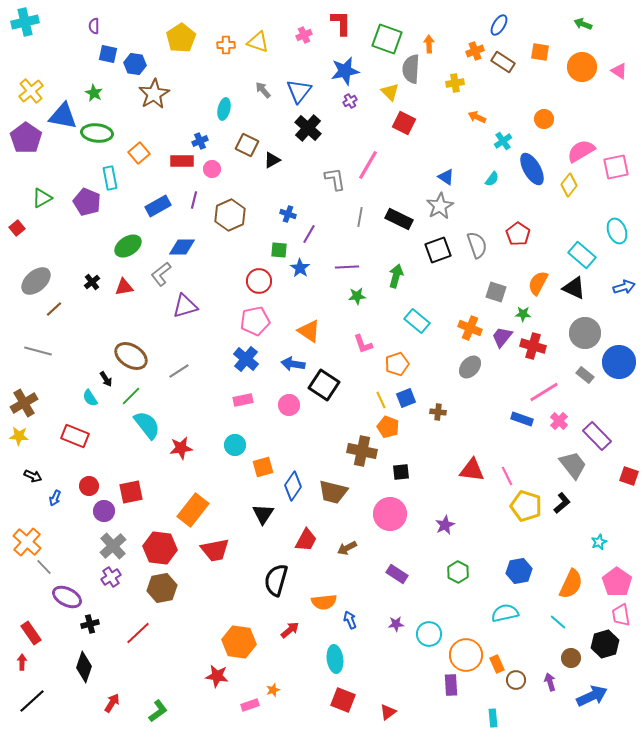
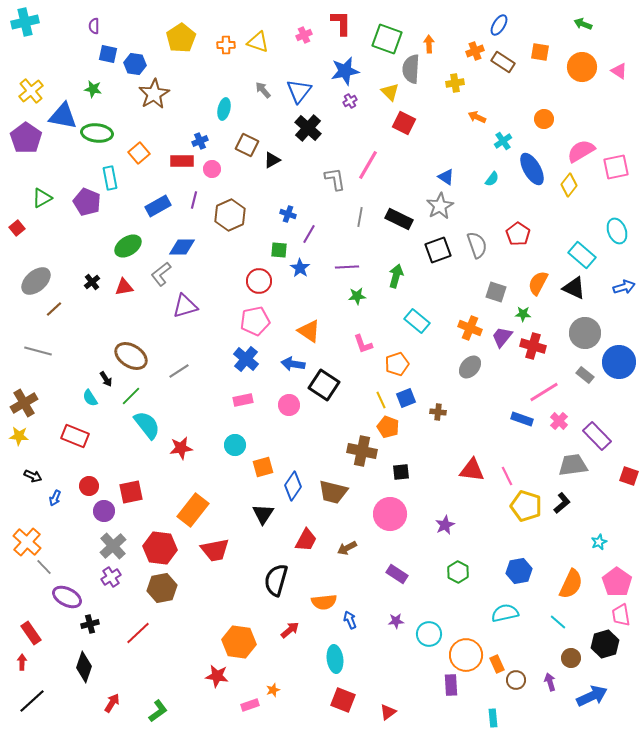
green star at (94, 93): moved 1 px left, 4 px up; rotated 18 degrees counterclockwise
gray trapezoid at (573, 465): rotated 60 degrees counterclockwise
purple star at (396, 624): moved 3 px up
